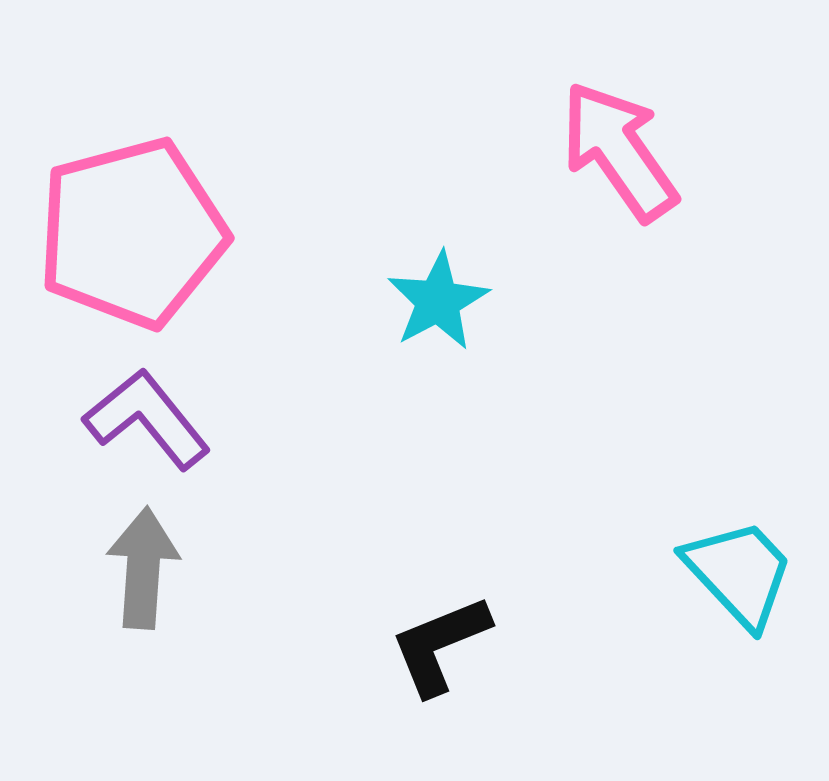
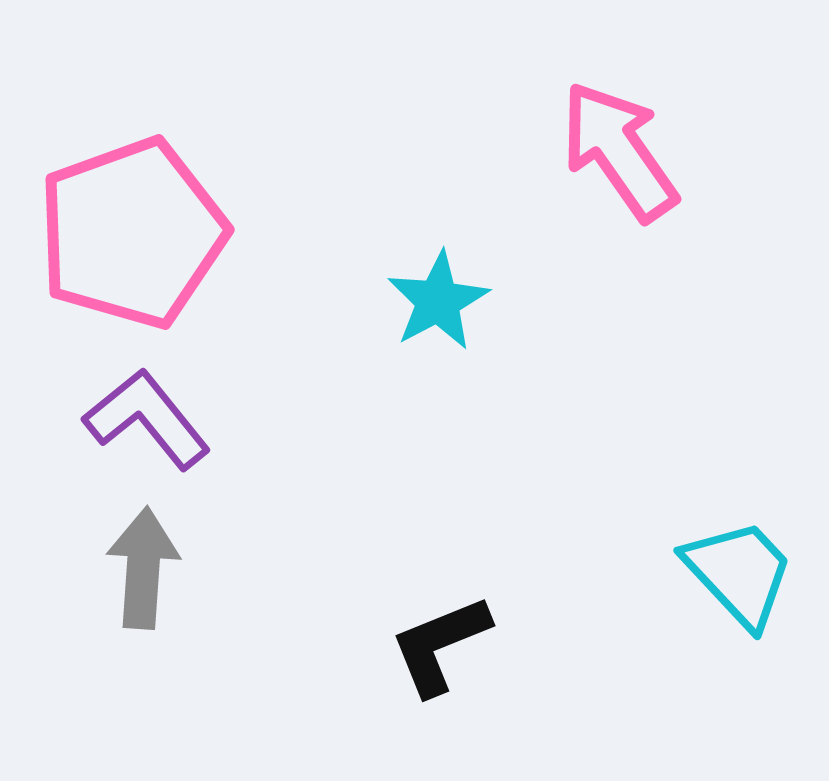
pink pentagon: rotated 5 degrees counterclockwise
